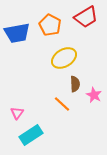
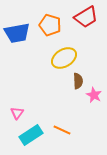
orange pentagon: rotated 10 degrees counterclockwise
brown semicircle: moved 3 px right, 3 px up
orange line: moved 26 px down; rotated 18 degrees counterclockwise
